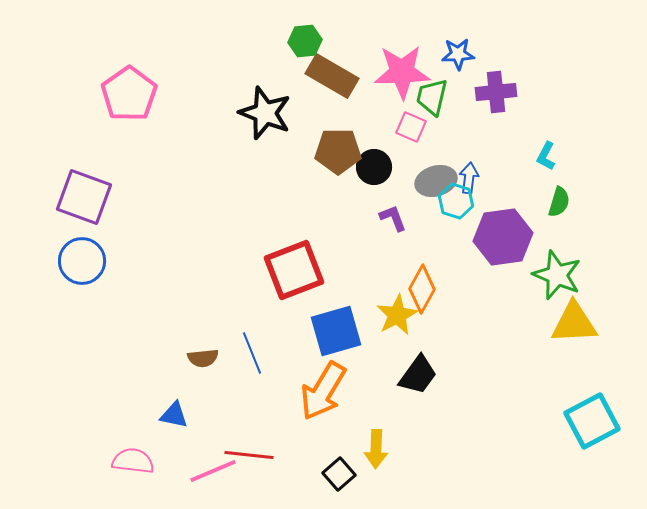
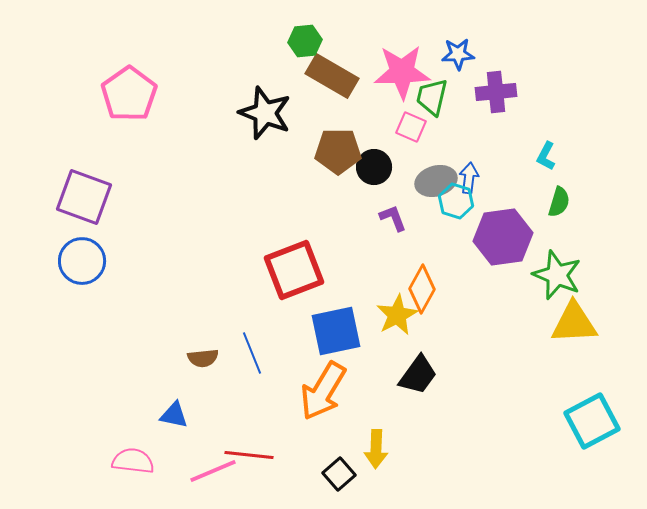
blue square: rotated 4 degrees clockwise
